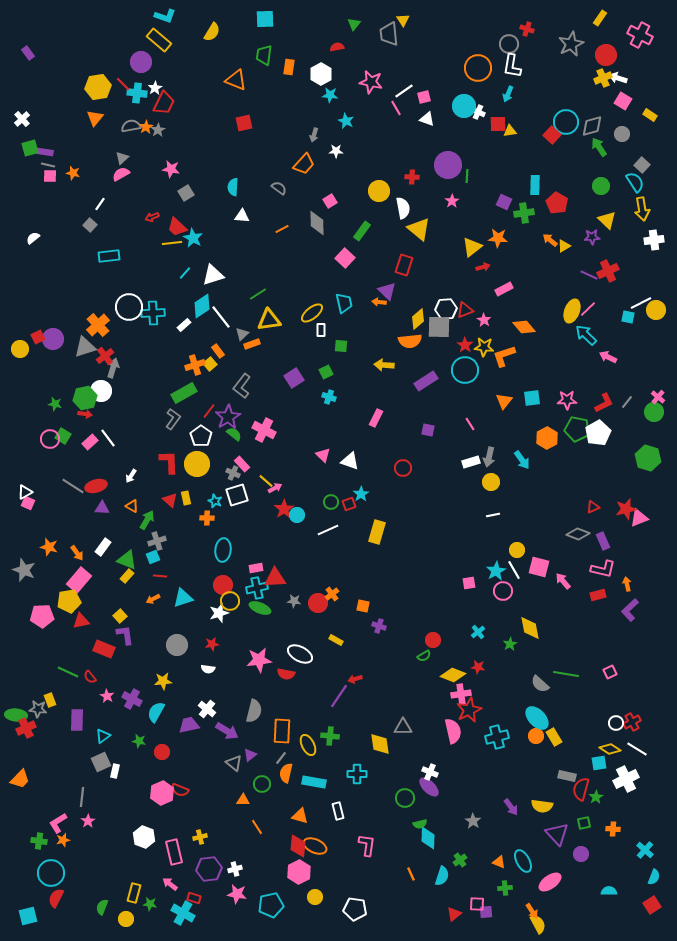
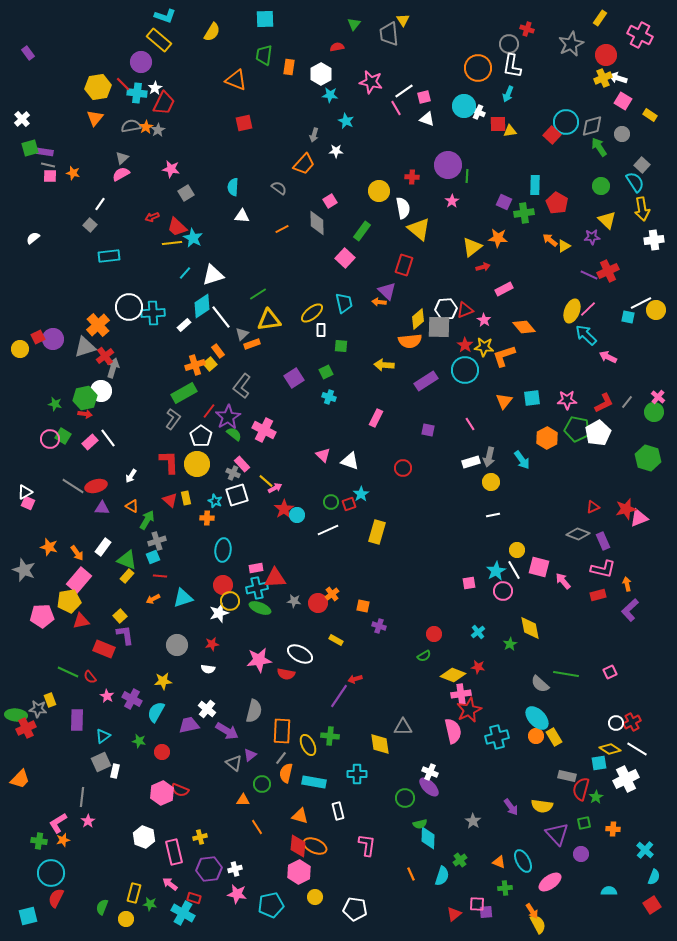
red circle at (433, 640): moved 1 px right, 6 px up
